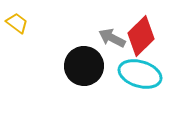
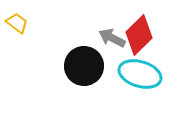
red diamond: moved 2 px left, 1 px up
